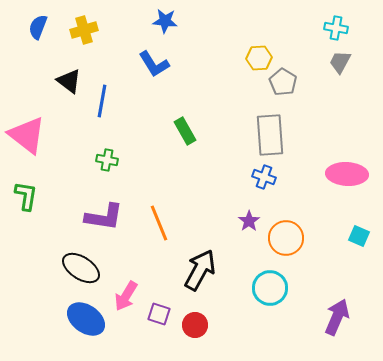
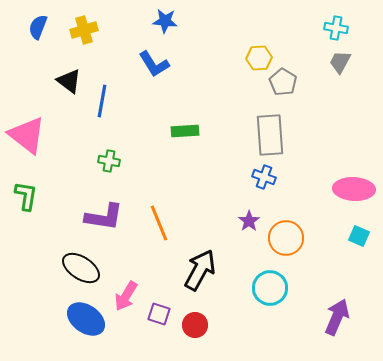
green rectangle: rotated 64 degrees counterclockwise
green cross: moved 2 px right, 1 px down
pink ellipse: moved 7 px right, 15 px down
